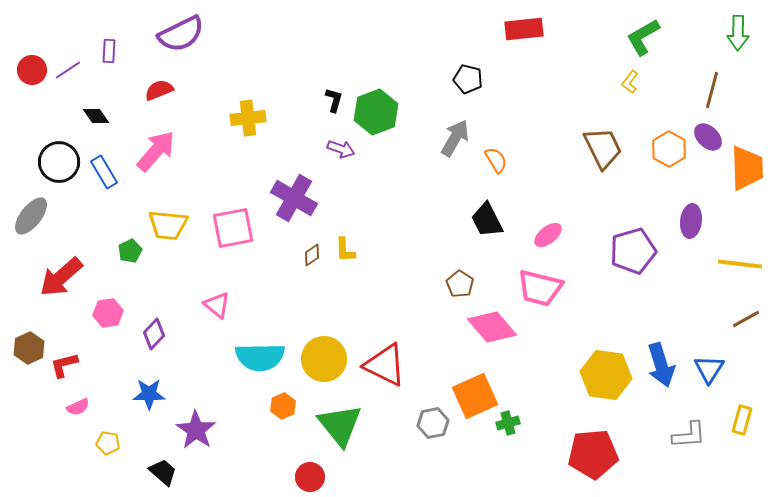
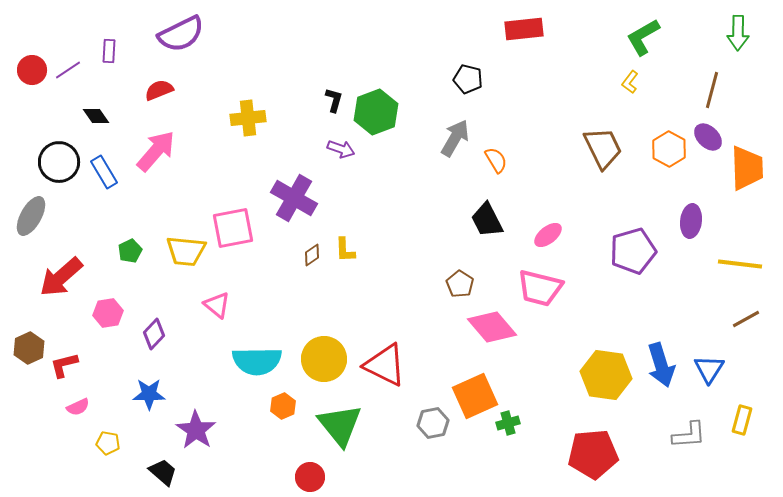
gray ellipse at (31, 216): rotated 9 degrees counterclockwise
yellow trapezoid at (168, 225): moved 18 px right, 26 px down
cyan semicircle at (260, 357): moved 3 px left, 4 px down
